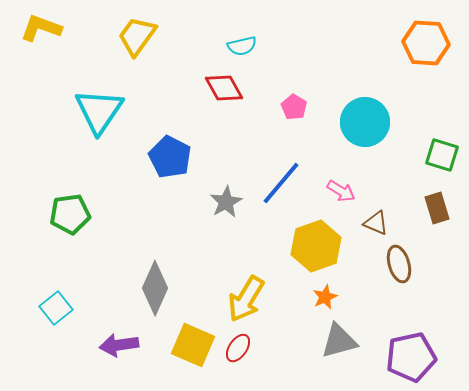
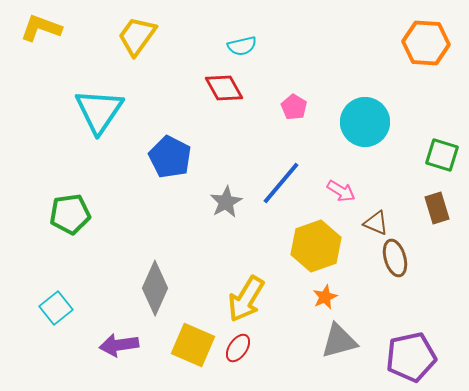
brown ellipse: moved 4 px left, 6 px up
